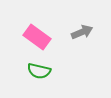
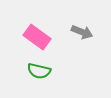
gray arrow: rotated 45 degrees clockwise
